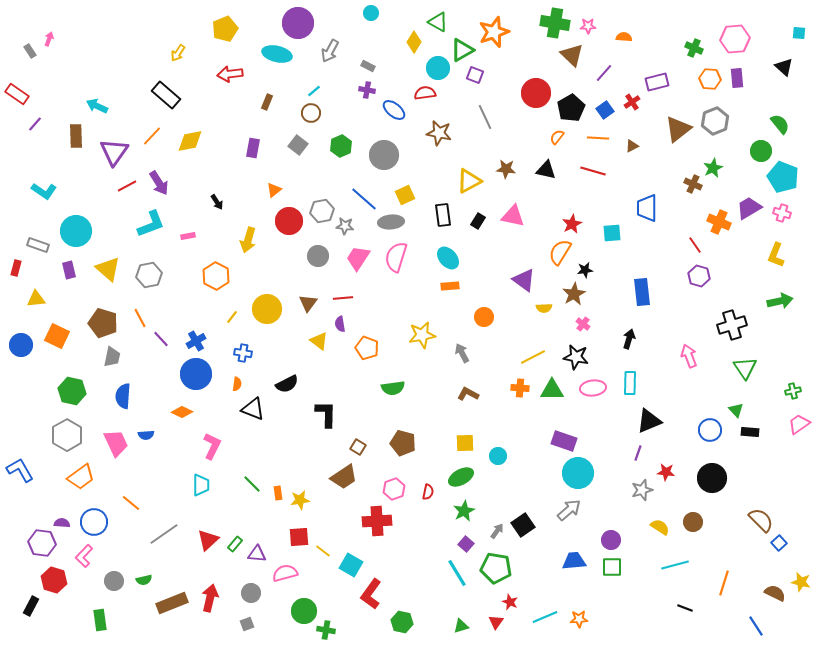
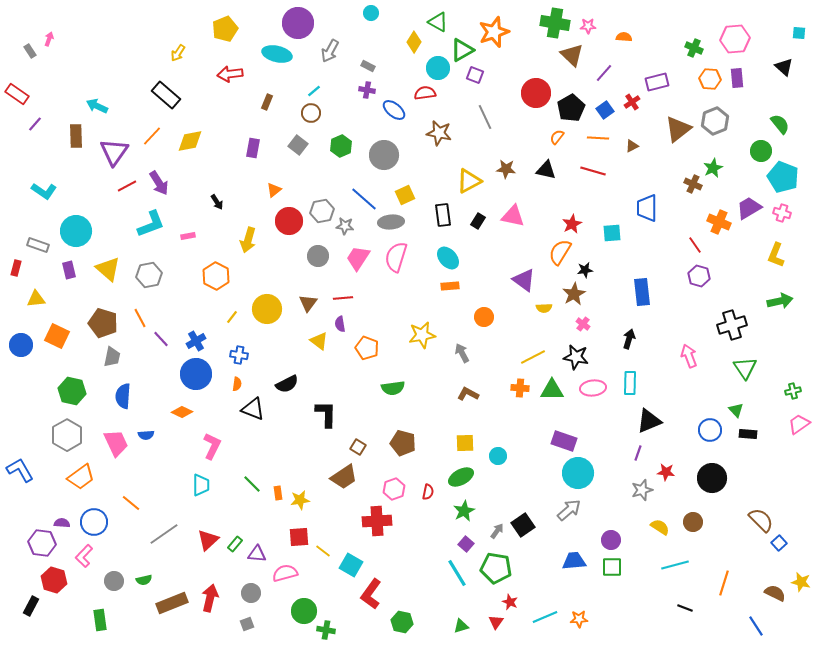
blue cross at (243, 353): moved 4 px left, 2 px down
black rectangle at (750, 432): moved 2 px left, 2 px down
